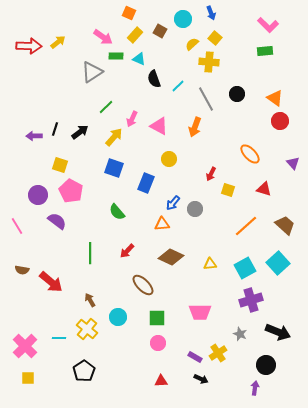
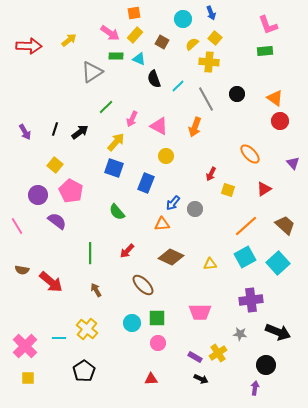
orange square at (129, 13): moved 5 px right; rotated 32 degrees counterclockwise
pink L-shape at (268, 25): rotated 25 degrees clockwise
brown square at (160, 31): moved 2 px right, 11 px down
pink arrow at (103, 37): moved 7 px right, 4 px up
yellow arrow at (58, 42): moved 11 px right, 2 px up
purple arrow at (34, 136): moved 9 px left, 4 px up; rotated 119 degrees counterclockwise
yellow arrow at (114, 137): moved 2 px right, 5 px down
yellow circle at (169, 159): moved 3 px left, 3 px up
yellow square at (60, 165): moved 5 px left; rotated 21 degrees clockwise
red triangle at (264, 189): rotated 49 degrees counterclockwise
cyan square at (245, 268): moved 11 px up
brown arrow at (90, 300): moved 6 px right, 10 px up
purple cross at (251, 300): rotated 10 degrees clockwise
cyan circle at (118, 317): moved 14 px right, 6 px down
gray star at (240, 334): rotated 16 degrees counterclockwise
red triangle at (161, 381): moved 10 px left, 2 px up
